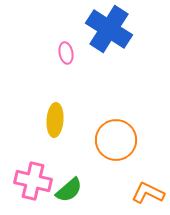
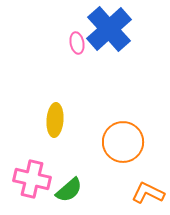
blue cross: rotated 15 degrees clockwise
pink ellipse: moved 11 px right, 10 px up
orange circle: moved 7 px right, 2 px down
pink cross: moved 1 px left, 2 px up
